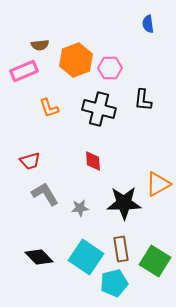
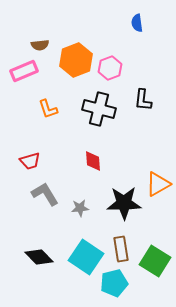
blue semicircle: moved 11 px left, 1 px up
pink hexagon: rotated 20 degrees counterclockwise
orange L-shape: moved 1 px left, 1 px down
